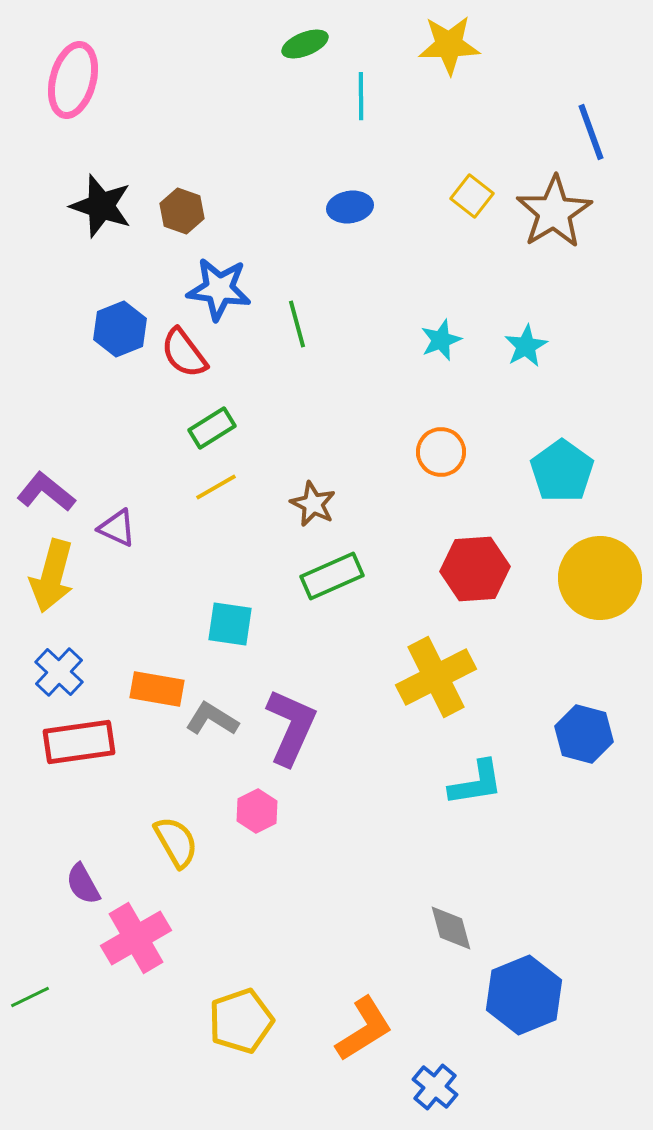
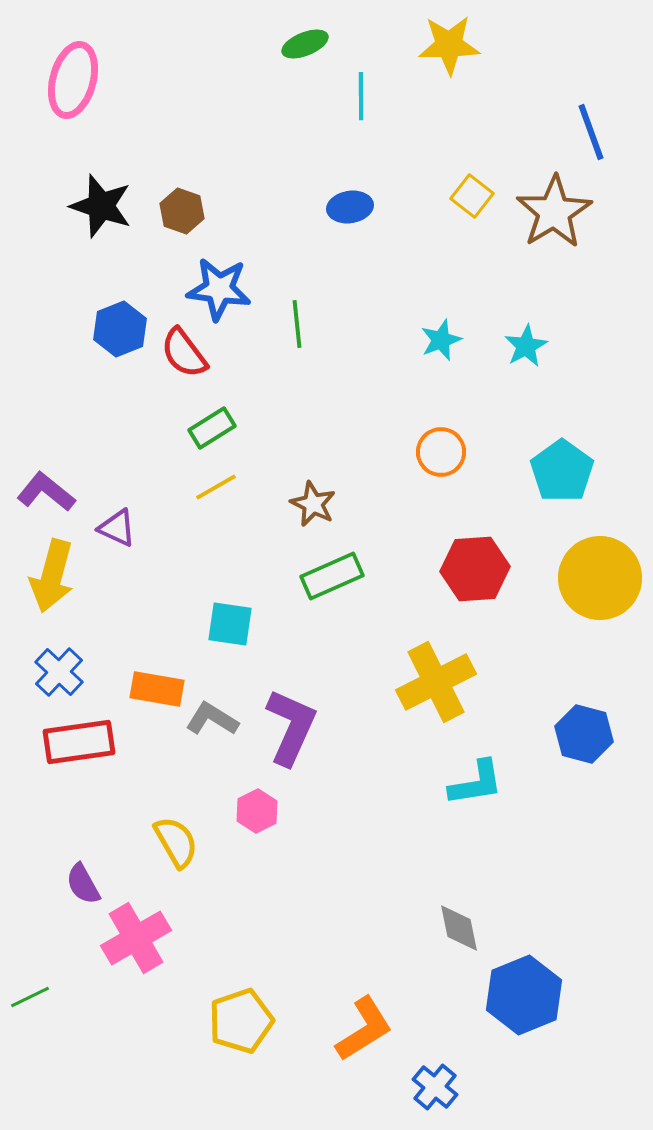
green line at (297, 324): rotated 9 degrees clockwise
yellow cross at (436, 677): moved 5 px down
gray diamond at (451, 928): moved 8 px right; rotated 4 degrees clockwise
